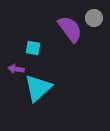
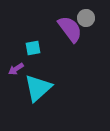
gray circle: moved 8 px left
cyan square: rotated 21 degrees counterclockwise
purple arrow: rotated 42 degrees counterclockwise
